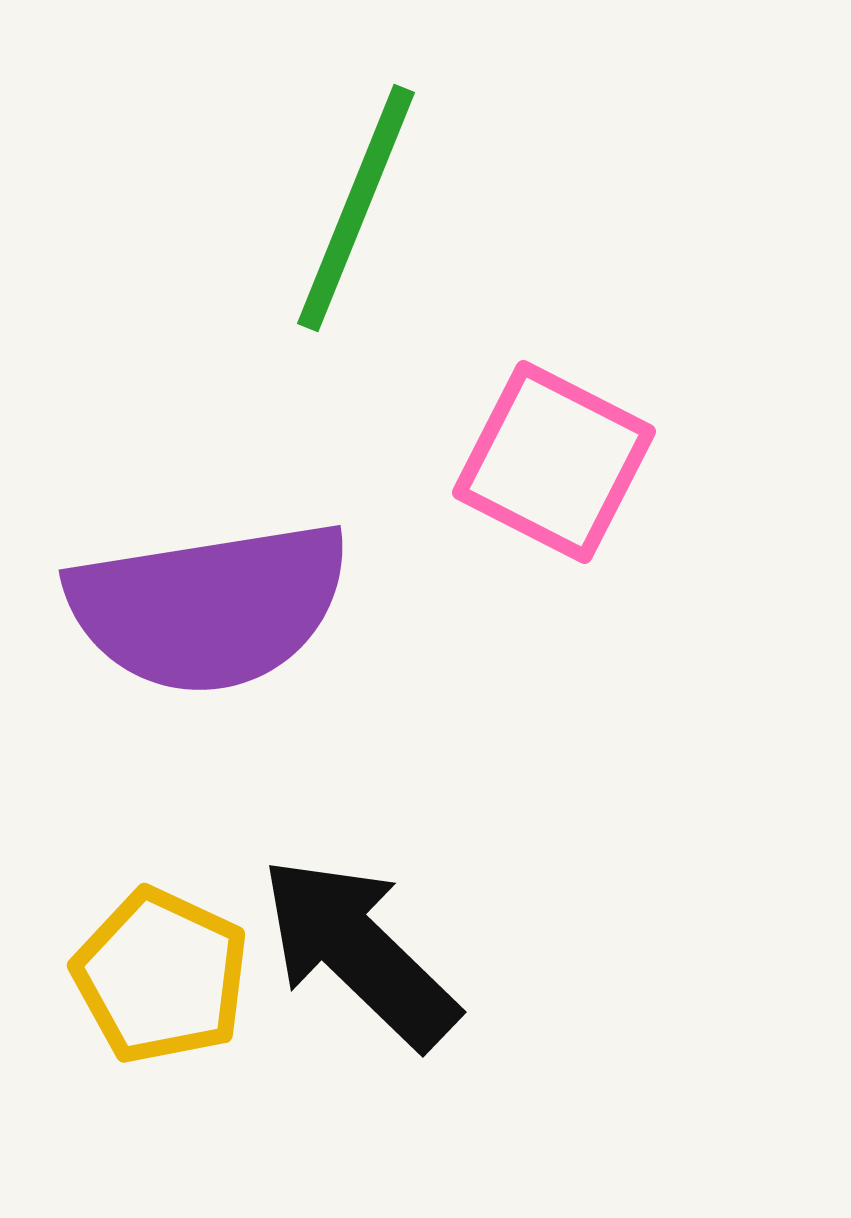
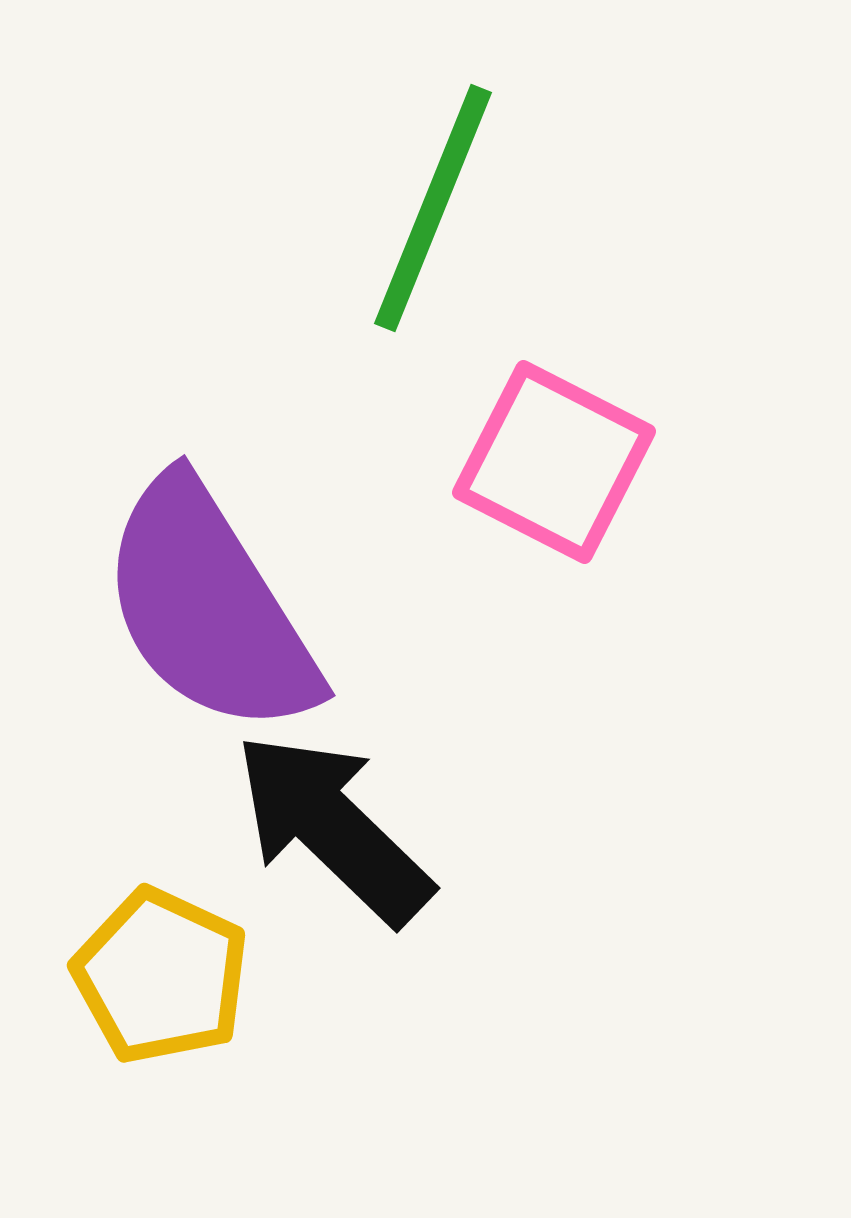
green line: moved 77 px right
purple semicircle: rotated 67 degrees clockwise
black arrow: moved 26 px left, 124 px up
